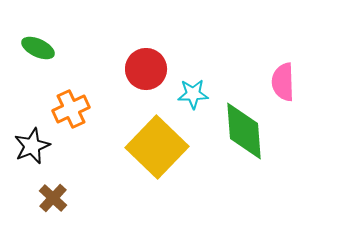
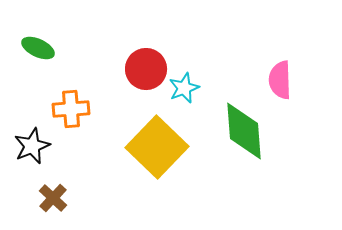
pink semicircle: moved 3 px left, 2 px up
cyan star: moved 9 px left, 6 px up; rotated 20 degrees counterclockwise
orange cross: rotated 21 degrees clockwise
